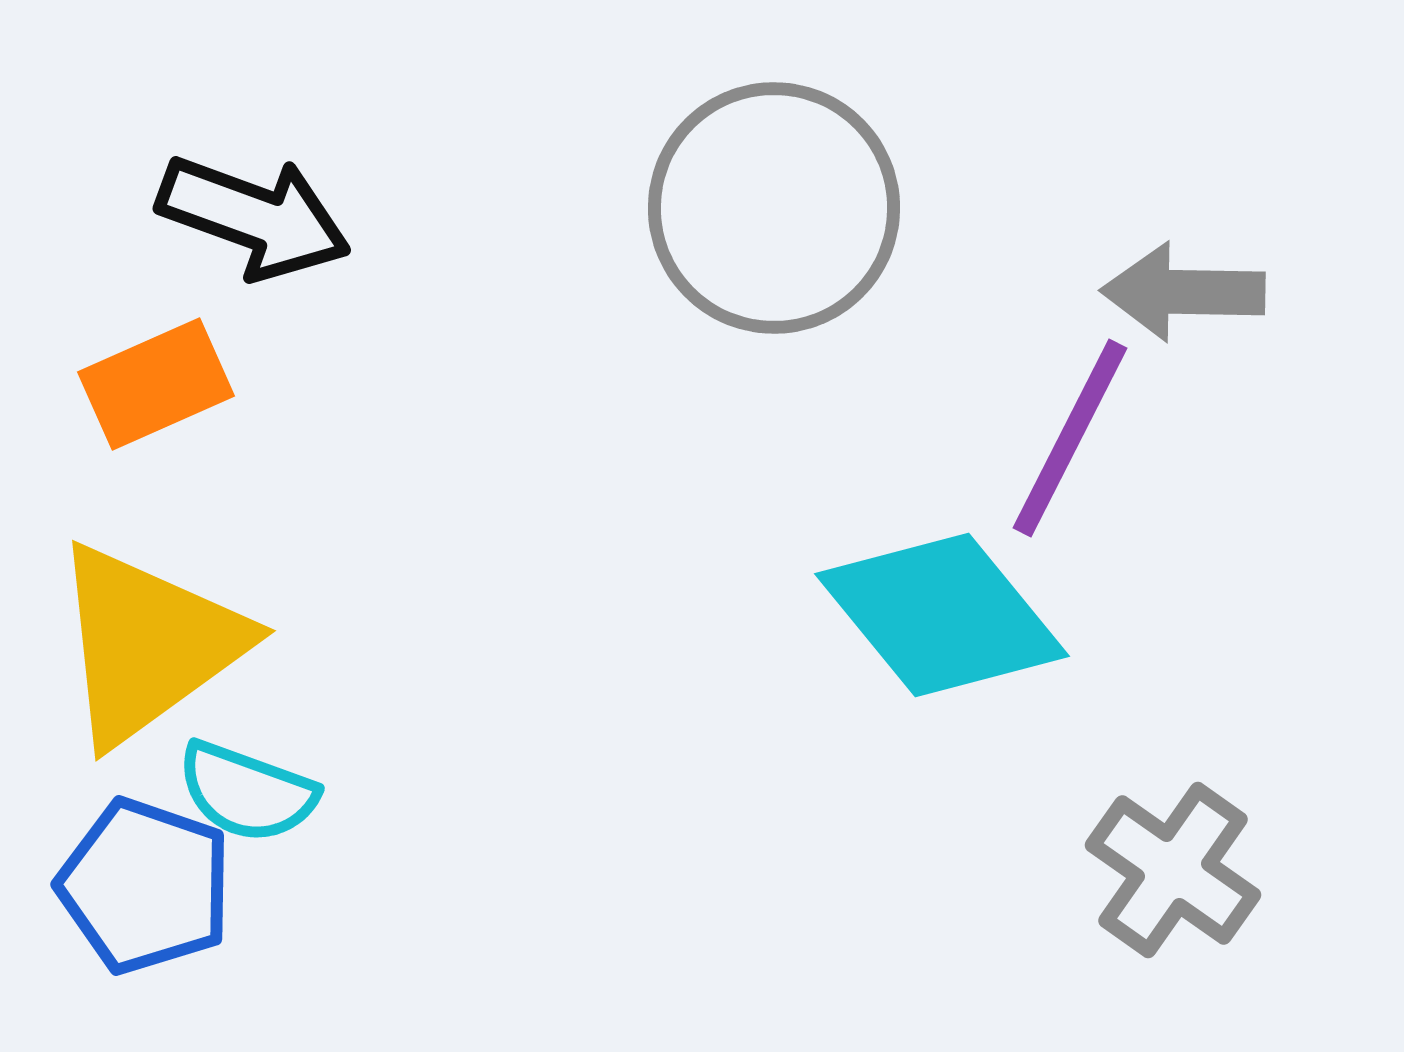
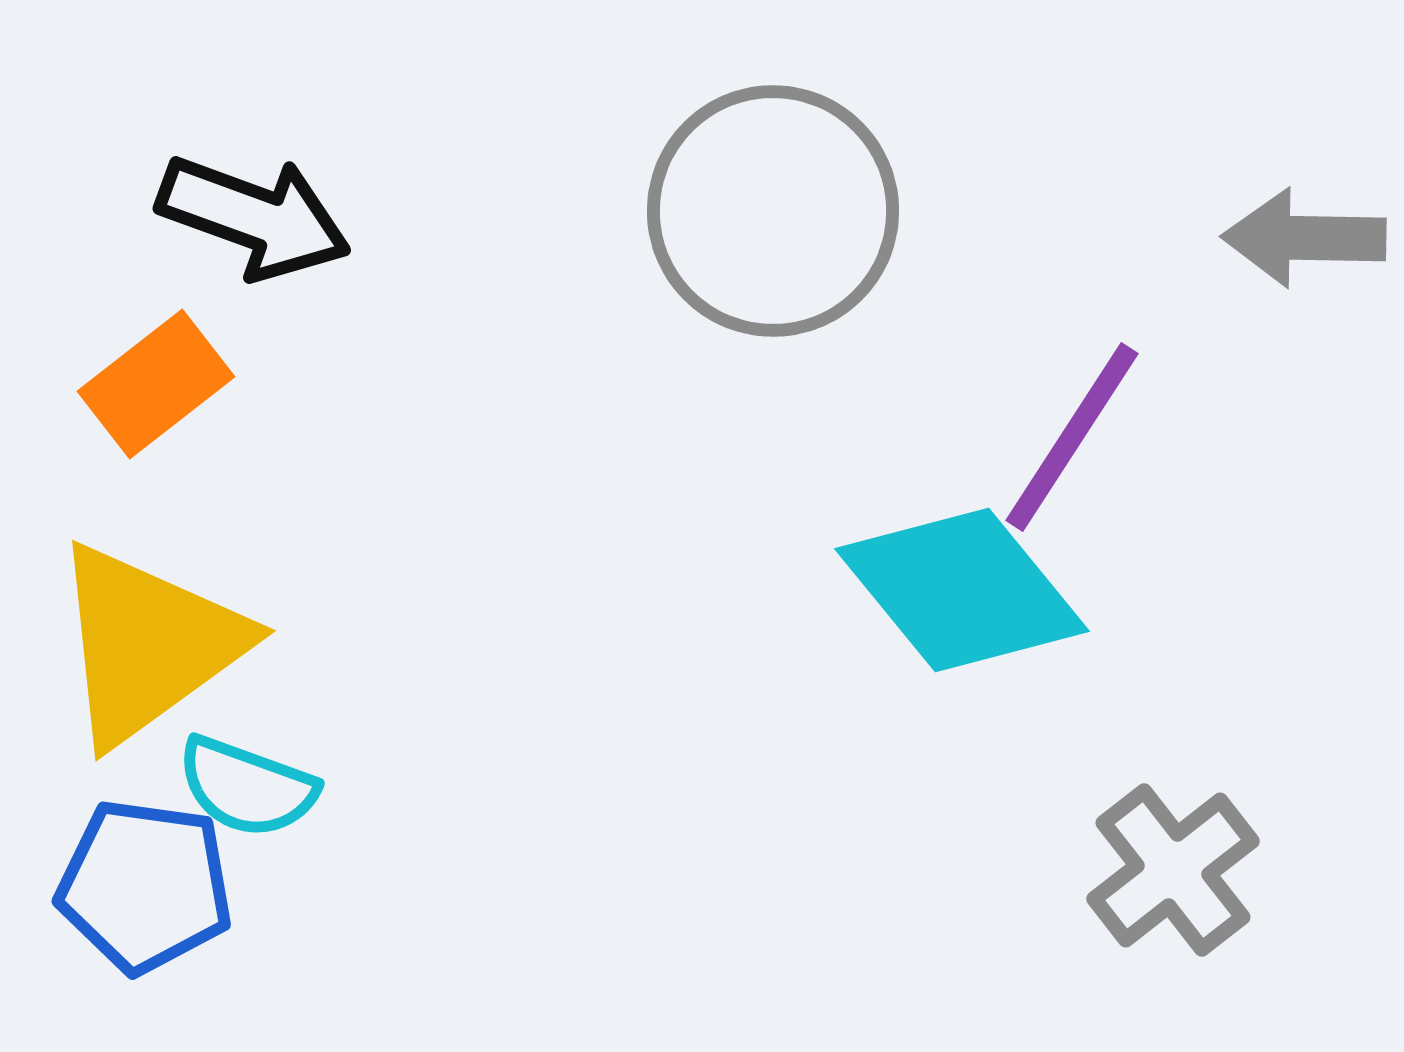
gray circle: moved 1 px left, 3 px down
gray arrow: moved 121 px right, 54 px up
orange rectangle: rotated 14 degrees counterclockwise
purple line: moved 2 px right, 1 px up; rotated 6 degrees clockwise
cyan diamond: moved 20 px right, 25 px up
cyan semicircle: moved 5 px up
gray cross: rotated 17 degrees clockwise
blue pentagon: rotated 11 degrees counterclockwise
